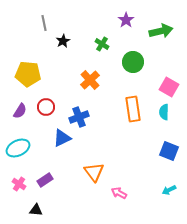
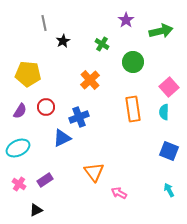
pink square: rotated 18 degrees clockwise
cyan arrow: rotated 88 degrees clockwise
black triangle: rotated 32 degrees counterclockwise
